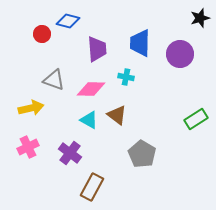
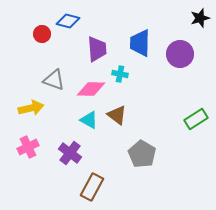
cyan cross: moved 6 px left, 3 px up
